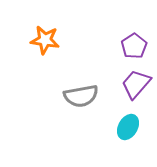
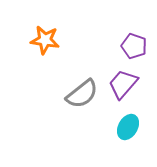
purple pentagon: rotated 20 degrees counterclockwise
purple trapezoid: moved 13 px left
gray semicircle: moved 1 px right, 2 px up; rotated 28 degrees counterclockwise
